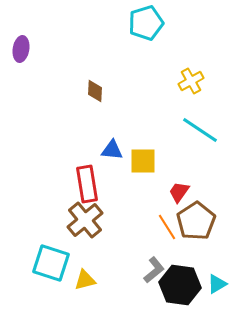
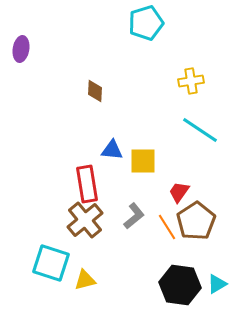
yellow cross: rotated 20 degrees clockwise
gray L-shape: moved 20 px left, 54 px up
